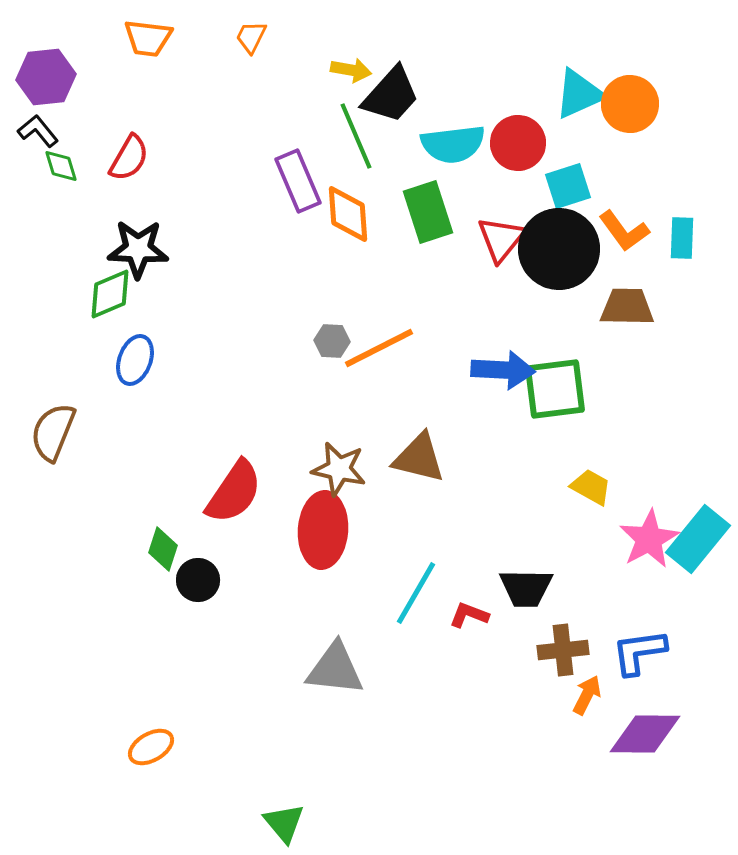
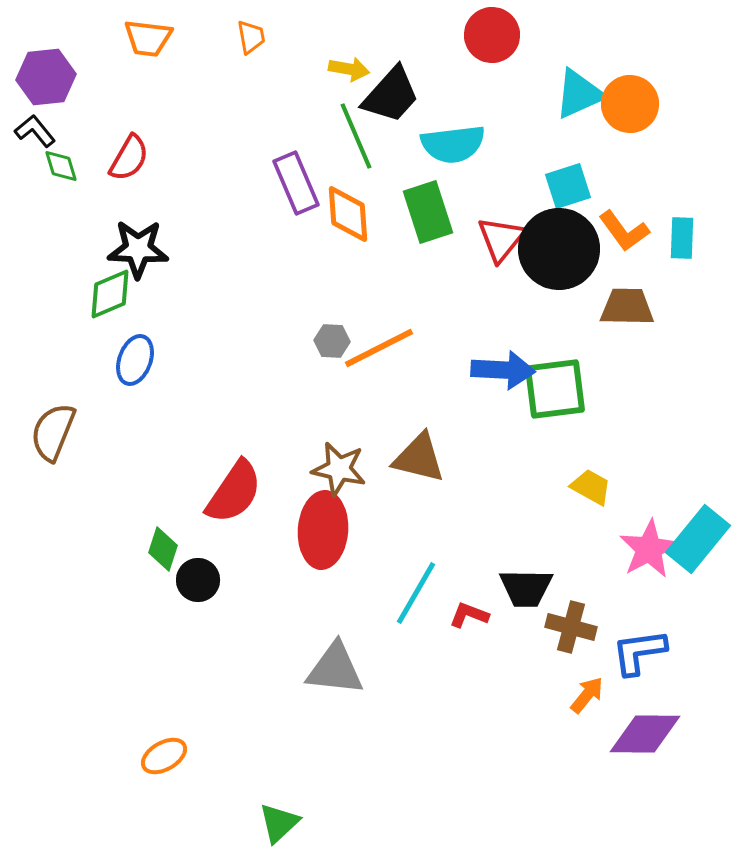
orange trapezoid at (251, 37): rotated 144 degrees clockwise
yellow arrow at (351, 70): moved 2 px left, 1 px up
black L-shape at (38, 131): moved 3 px left
red circle at (518, 143): moved 26 px left, 108 px up
purple rectangle at (298, 181): moved 2 px left, 2 px down
pink star at (649, 539): moved 10 px down
brown cross at (563, 650): moved 8 px right, 23 px up; rotated 21 degrees clockwise
orange arrow at (587, 695): rotated 12 degrees clockwise
orange ellipse at (151, 747): moved 13 px right, 9 px down
green triangle at (284, 823): moved 5 px left; rotated 27 degrees clockwise
